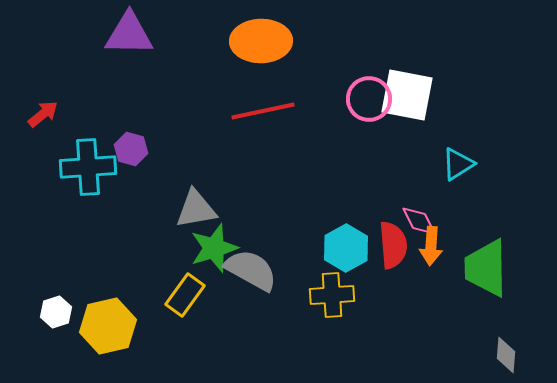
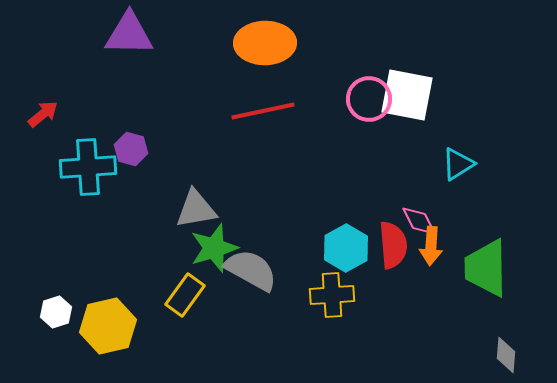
orange ellipse: moved 4 px right, 2 px down
